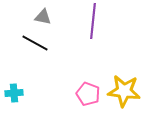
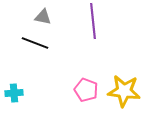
purple line: rotated 12 degrees counterclockwise
black line: rotated 8 degrees counterclockwise
pink pentagon: moved 2 px left, 4 px up
